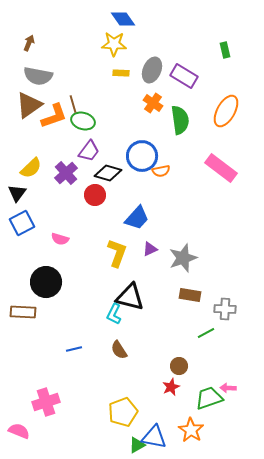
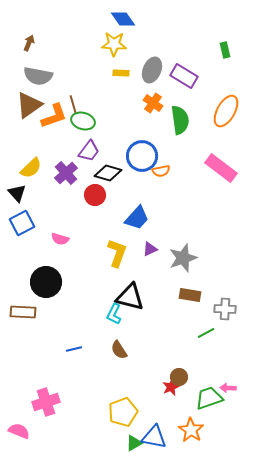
black triangle at (17, 193): rotated 18 degrees counterclockwise
brown circle at (179, 366): moved 11 px down
green triangle at (137, 445): moved 3 px left, 2 px up
